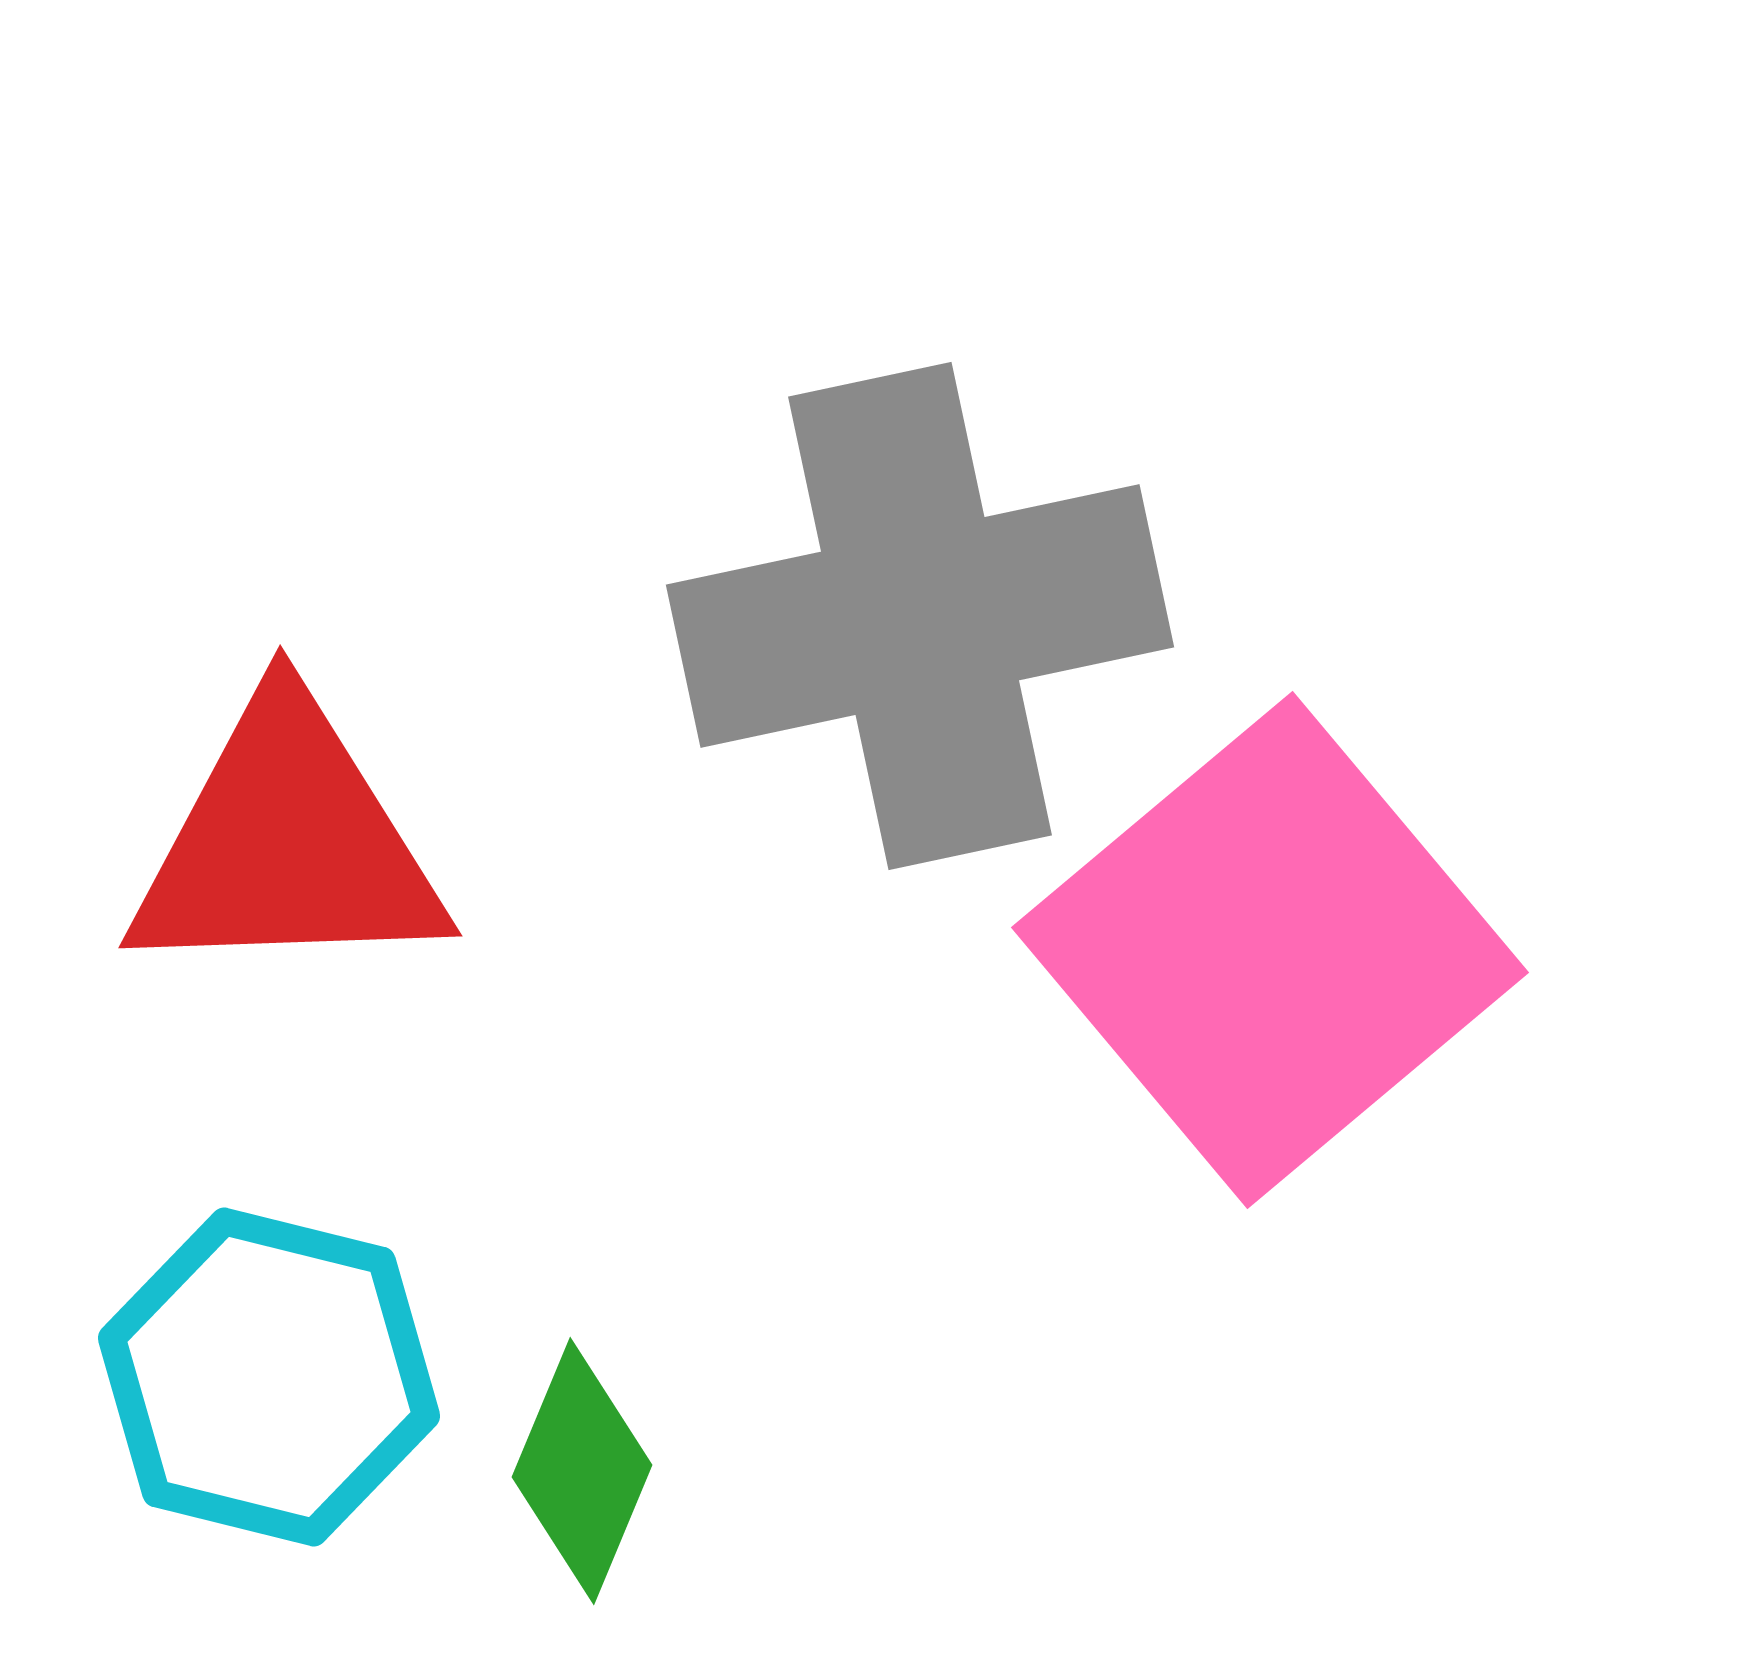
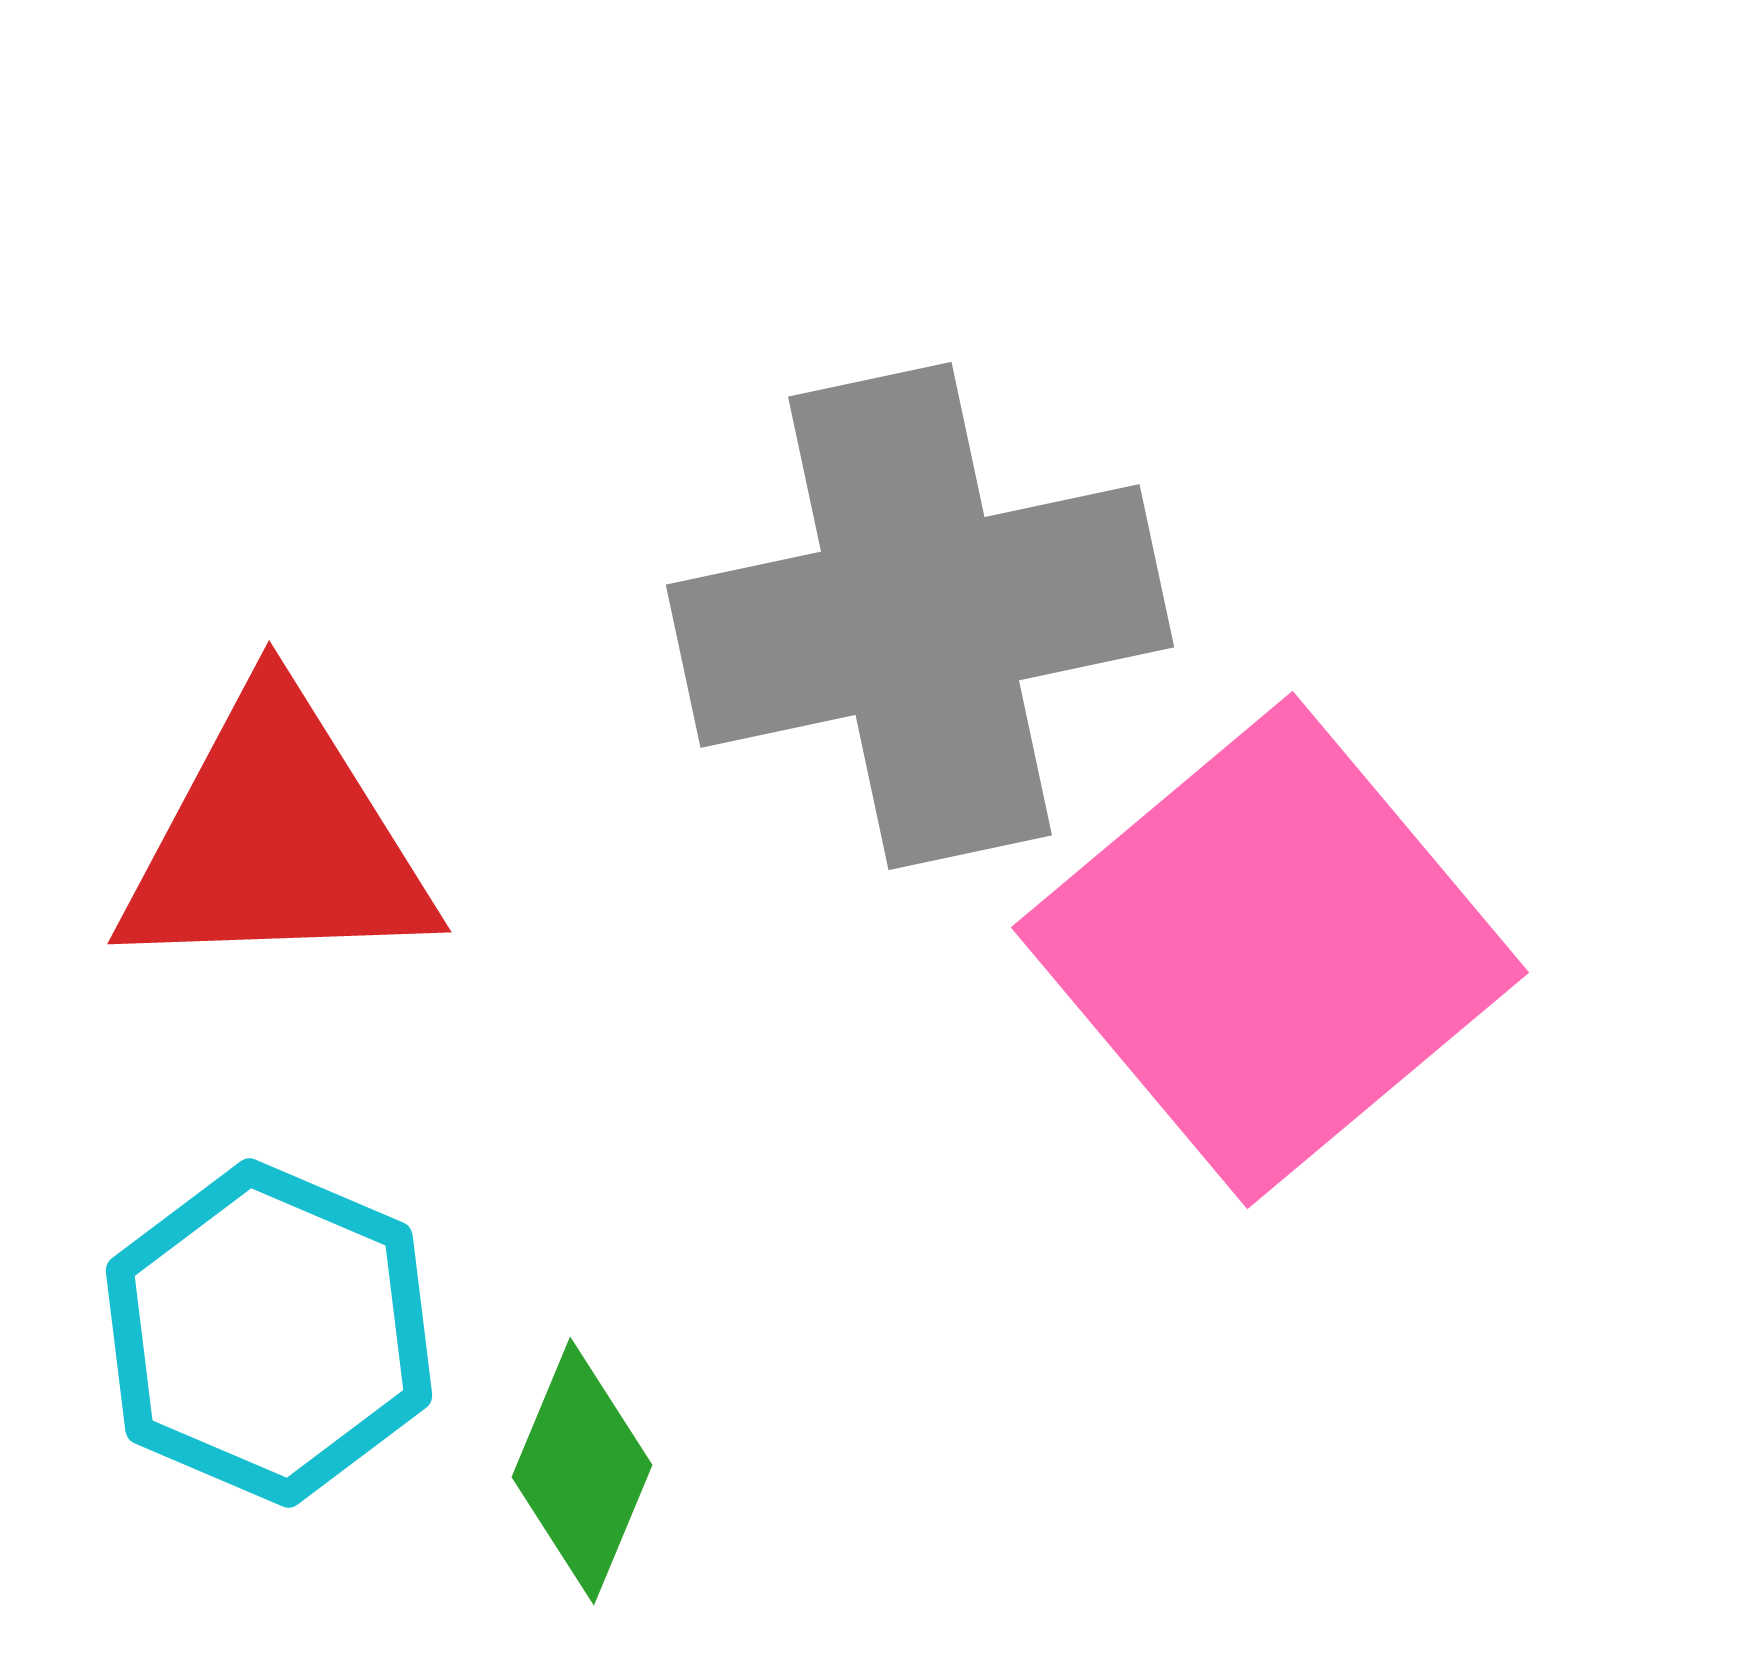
red triangle: moved 11 px left, 4 px up
cyan hexagon: moved 44 px up; rotated 9 degrees clockwise
